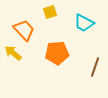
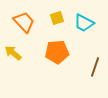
yellow square: moved 7 px right, 6 px down
orange trapezoid: moved 8 px up
orange pentagon: moved 1 px up
